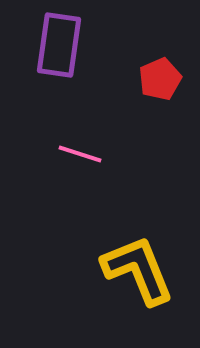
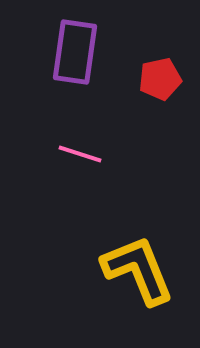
purple rectangle: moved 16 px right, 7 px down
red pentagon: rotated 12 degrees clockwise
